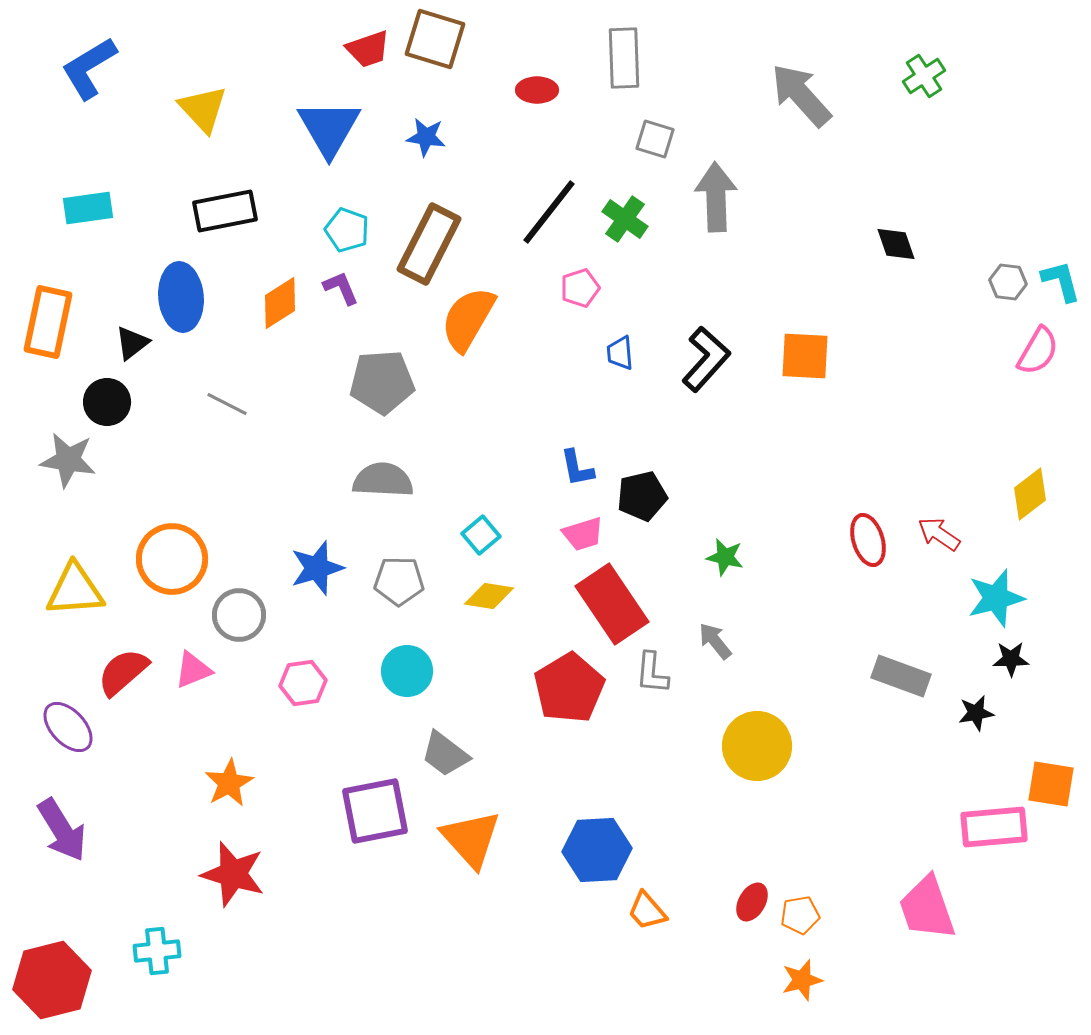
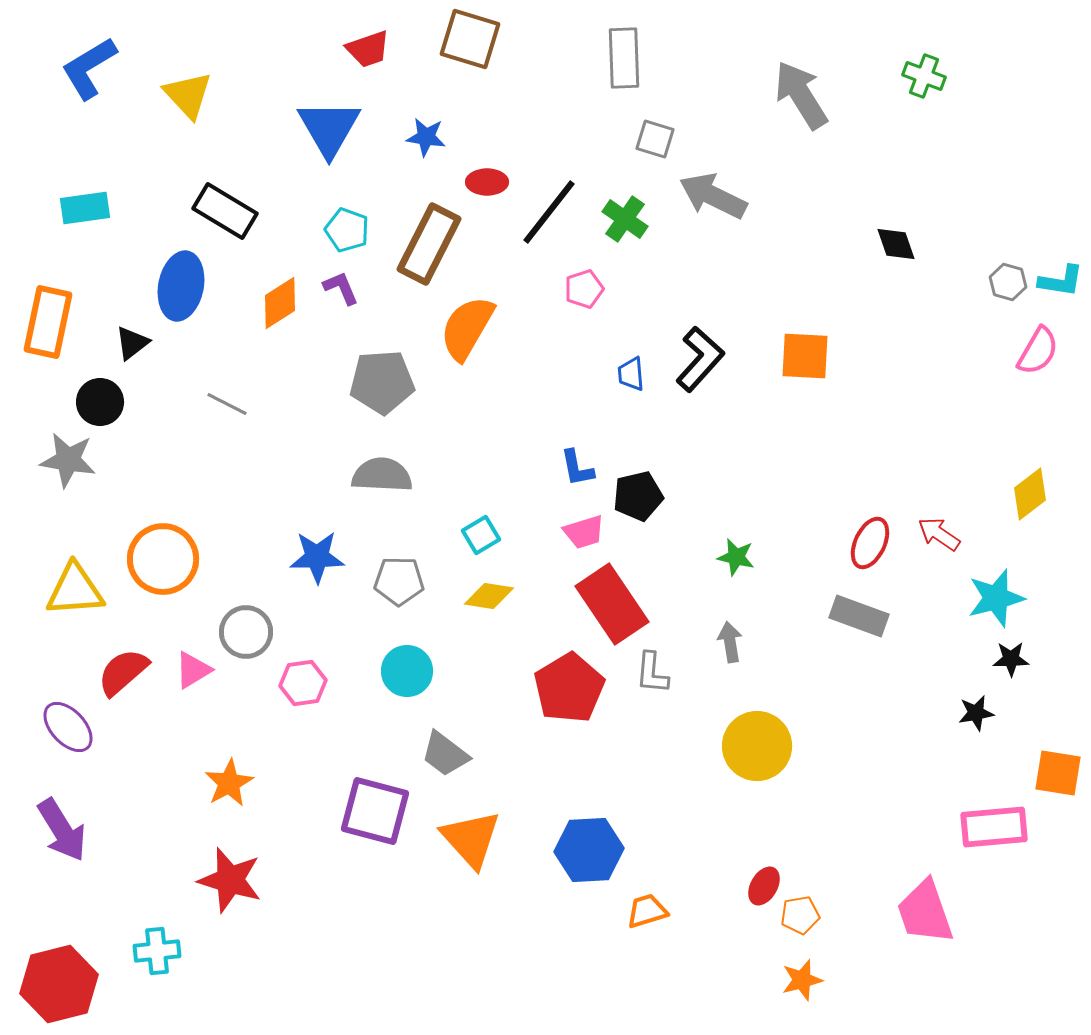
brown square at (435, 39): moved 35 px right
green cross at (924, 76): rotated 36 degrees counterclockwise
red ellipse at (537, 90): moved 50 px left, 92 px down
gray arrow at (801, 95): rotated 10 degrees clockwise
yellow triangle at (203, 109): moved 15 px left, 14 px up
gray arrow at (716, 197): moved 3 px left, 1 px up; rotated 62 degrees counterclockwise
cyan rectangle at (88, 208): moved 3 px left
black rectangle at (225, 211): rotated 42 degrees clockwise
cyan L-shape at (1061, 281): rotated 114 degrees clockwise
gray hexagon at (1008, 282): rotated 9 degrees clockwise
pink pentagon at (580, 288): moved 4 px right, 1 px down
blue ellipse at (181, 297): moved 11 px up; rotated 16 degrees clockwise
orange semicircle at (468, 319): moved 1 px left, 9 px down
blue trapezoid at (620, 353): moved 11 px right, 21 px down
black L-shape at (706, 359): moved 6 px left
black circle at (107, 402): moved 7 px left
gray semicircle at (383, 480): moved 1 px left, 5 px up
black pentagon at (642, 496): moved 4 px left
pink trapezoid at (583, 534): moved 1 px right, 2 px up
cyan square at (481, 535): rotated 9 degrees clockwise
red ellipse at (868, 540): moved 2 px right, 3 px down; rotated 42 degrees clockwise
green star at (725, 557): moved 11 px right
orange circle at (172, 559): moved 9 px left
blue star at (317, 568): moved 11 px up; rotated 16 degrees clockwise
gray circle at (239, 615): moved 7 px right, 17 px down
gray arrow at (715, 641): moved 15 px right, 1 px down; rotated 30 degrees clockwise
pink triangle at (193, 670): rotated 9 degrees counterclockwise
gray rectangle at (901, 676): moved 42 px left, 60 px up
orange square at (1051, 784): moved 7 px right, 11 px up
purple square at (375, 811): rotated 26 degrees clockwise
blue hexagon at (597, 850): moved 8 px left
red star at (233, 874): moved 3 px left, 6 px down
red ellipse at (752, 902): moved 12 px right, 16 px up
pink trapezoid at (927, 908): moved 2 px left, 4 px down
orange trapezoid at (647, 911): rotated 114 degrees clockwise
red hexagon at (52, 980): moved 7 px right, 4 px down
